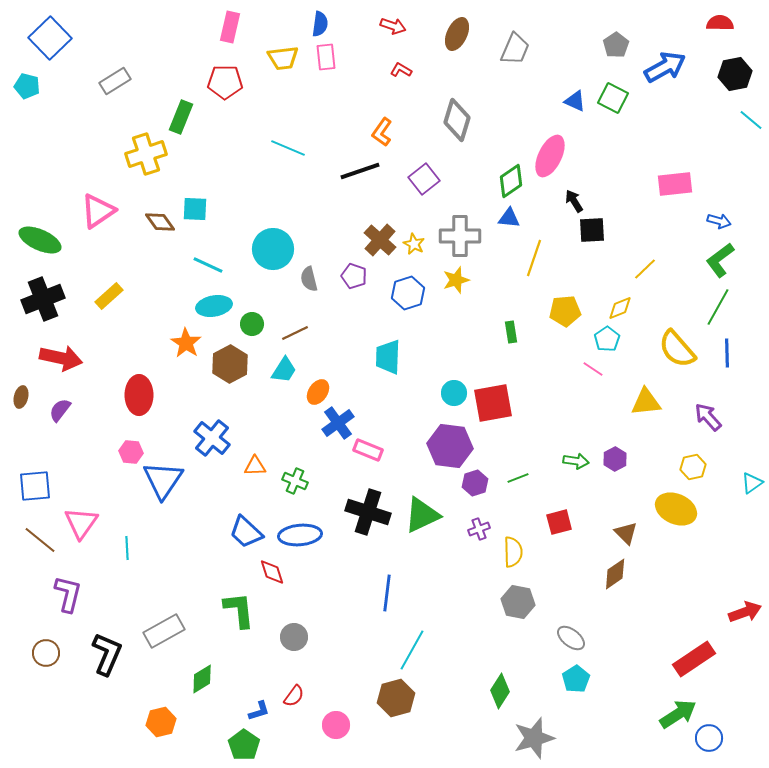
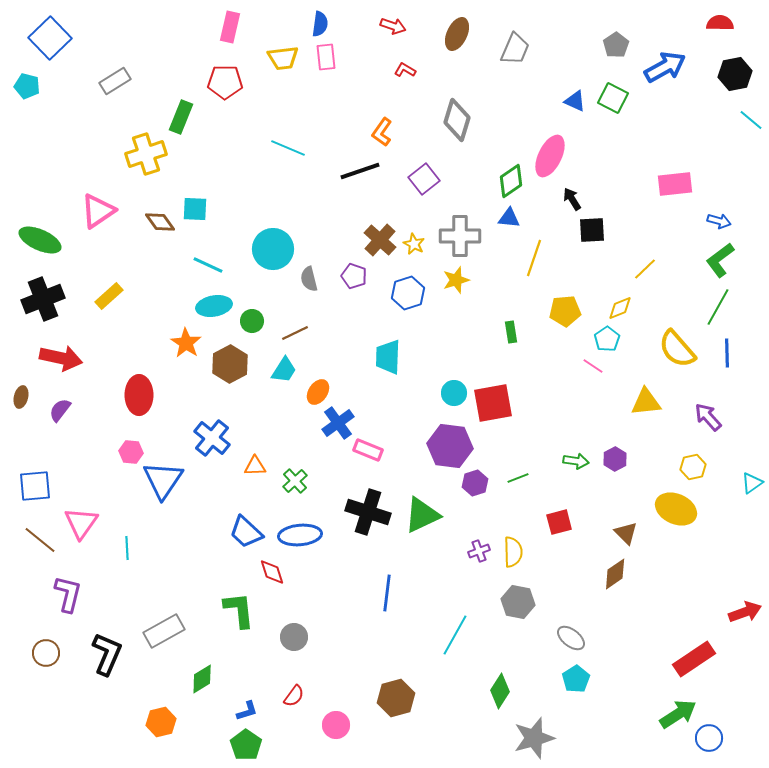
red L-shape at (401, 70): moved 4 px right
black arrow at (574, 201): moved 2 px left, 2 px up
green circle at (252, 324): moved 3 px up
pink line at (593, 369): moved 3 px up
green cross at (295, 481): rotated 25 degrees clockwise
purple cross at (479, 529): moved 22 px down
cyan line at (412, 650): moved 43 px right, 15 px up
blue L-shape at (259, 711): moved 12 px left
green pentagon at (244, 745): moved 2 px right
